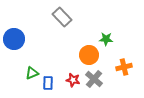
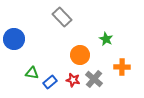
green star: rotated 24 degrees clockwise
orange circle: moved 9 px left
orange cross: moved 2 px left; rotated 14 degrees clockwise
green triangle: rotated 32 degrees clockwise
blue rectangle: moved 2 px right, 1 px up; rotated 48 degrees clockwise
